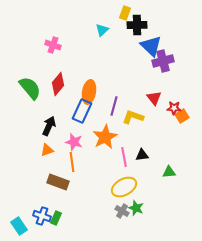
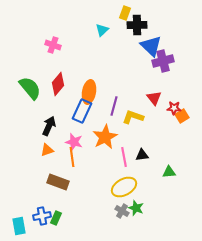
orange line: moved 5 px up
blue cross: rotated 30 degrees counterclockwise
cyan rectangle: rotated 24 degrees clockwise
